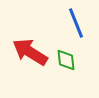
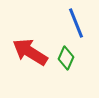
green diamond: moved 2 px up; rotated 30 degrees clockwise
